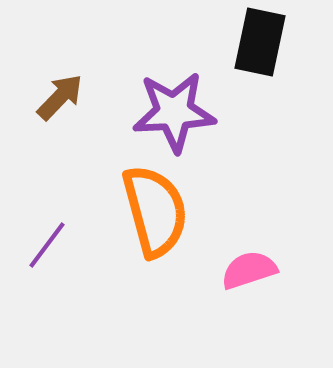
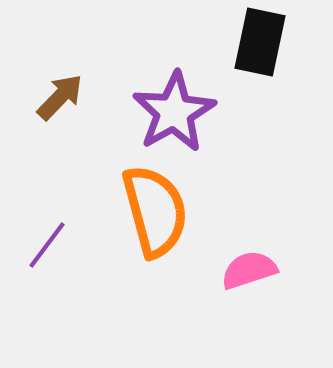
purple star: rotated 26 degrees counterclockwise
